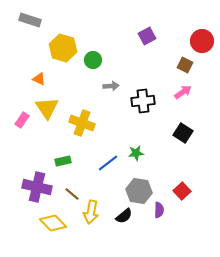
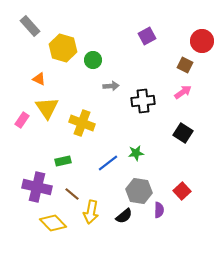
gray rectangle: moved 6 px down; rotated 30 degrees clockwise
